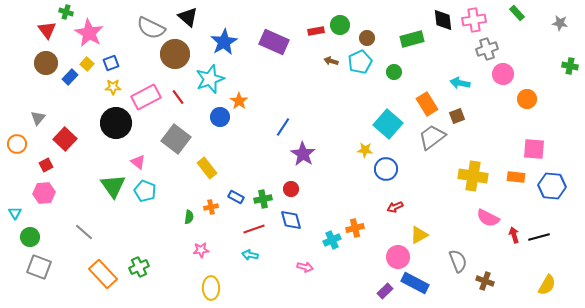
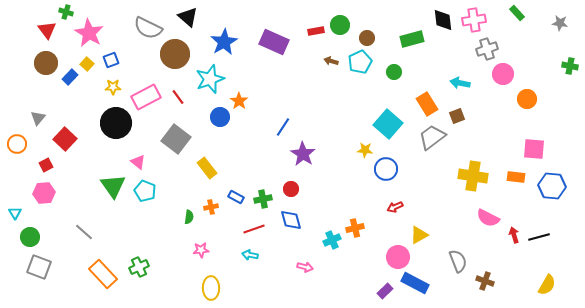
gray semicircle at (151, 28): moved 3 px left
blue square at (111, 63): moved 3 px up
